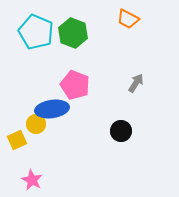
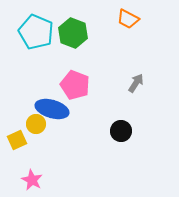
blue ellipse: rotated 24 degrees clockwise
